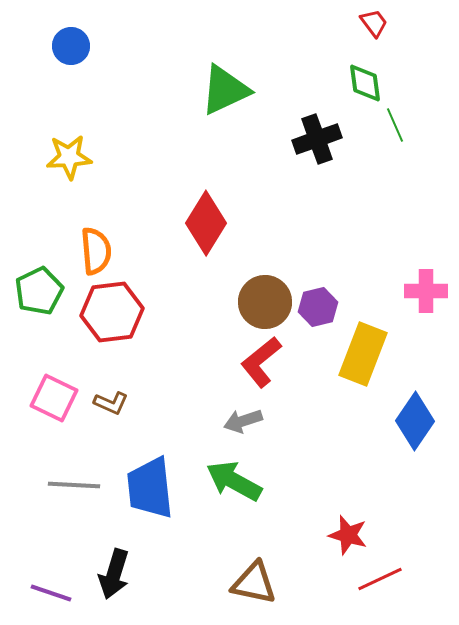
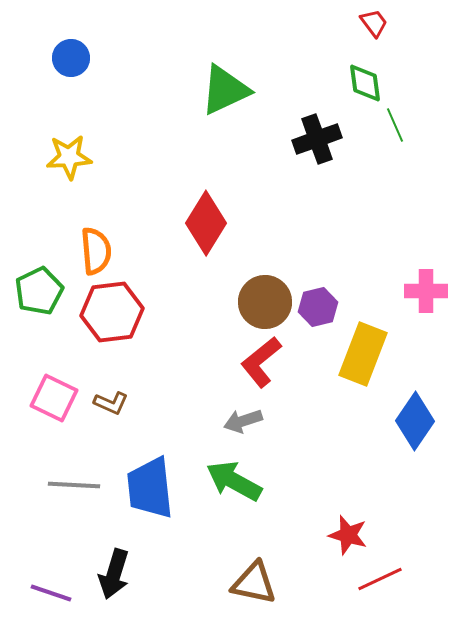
blue circle: moved 12 px down
